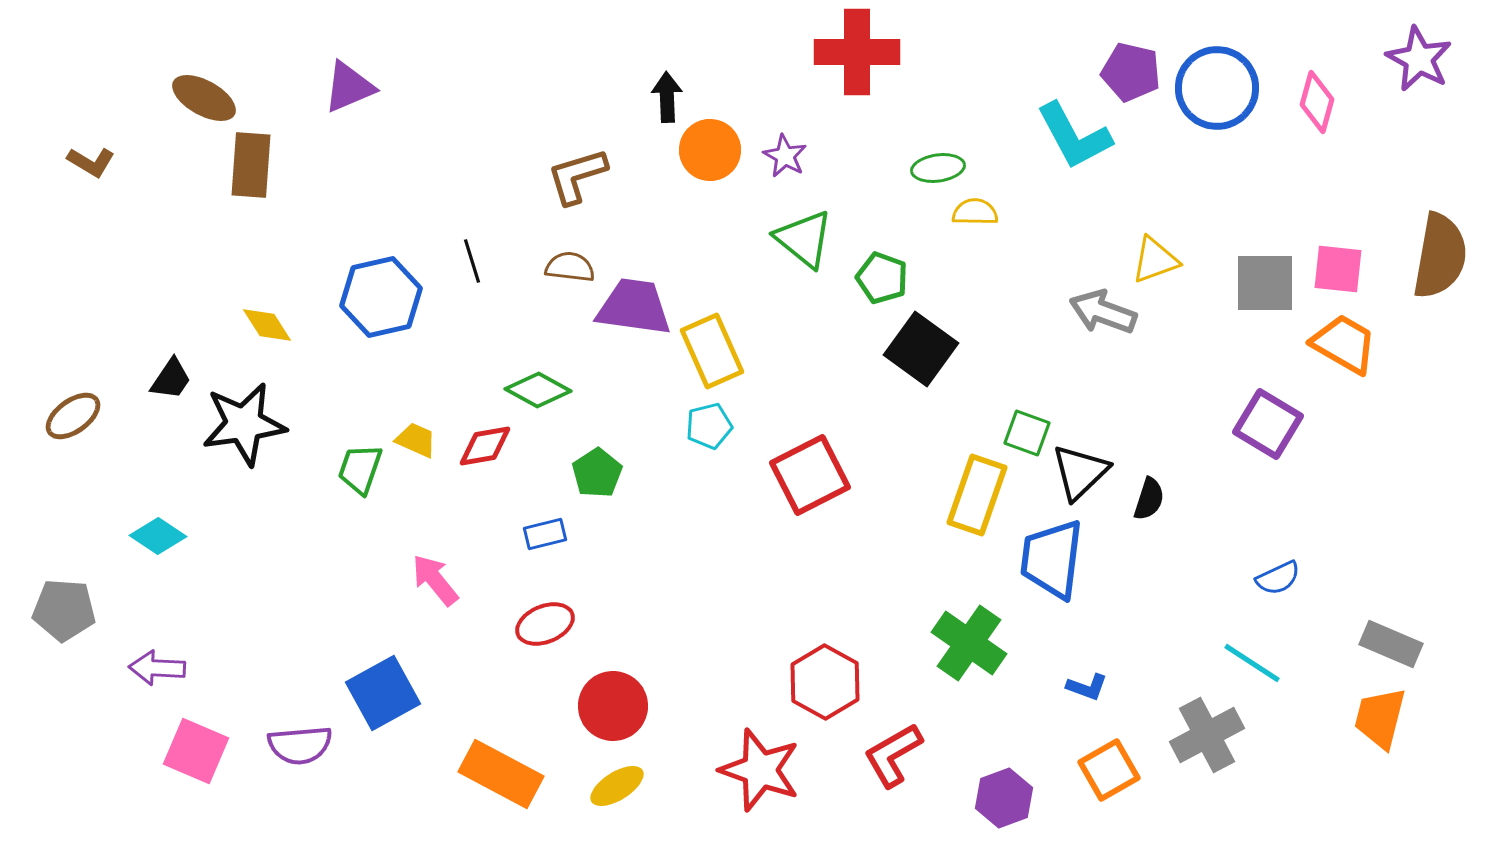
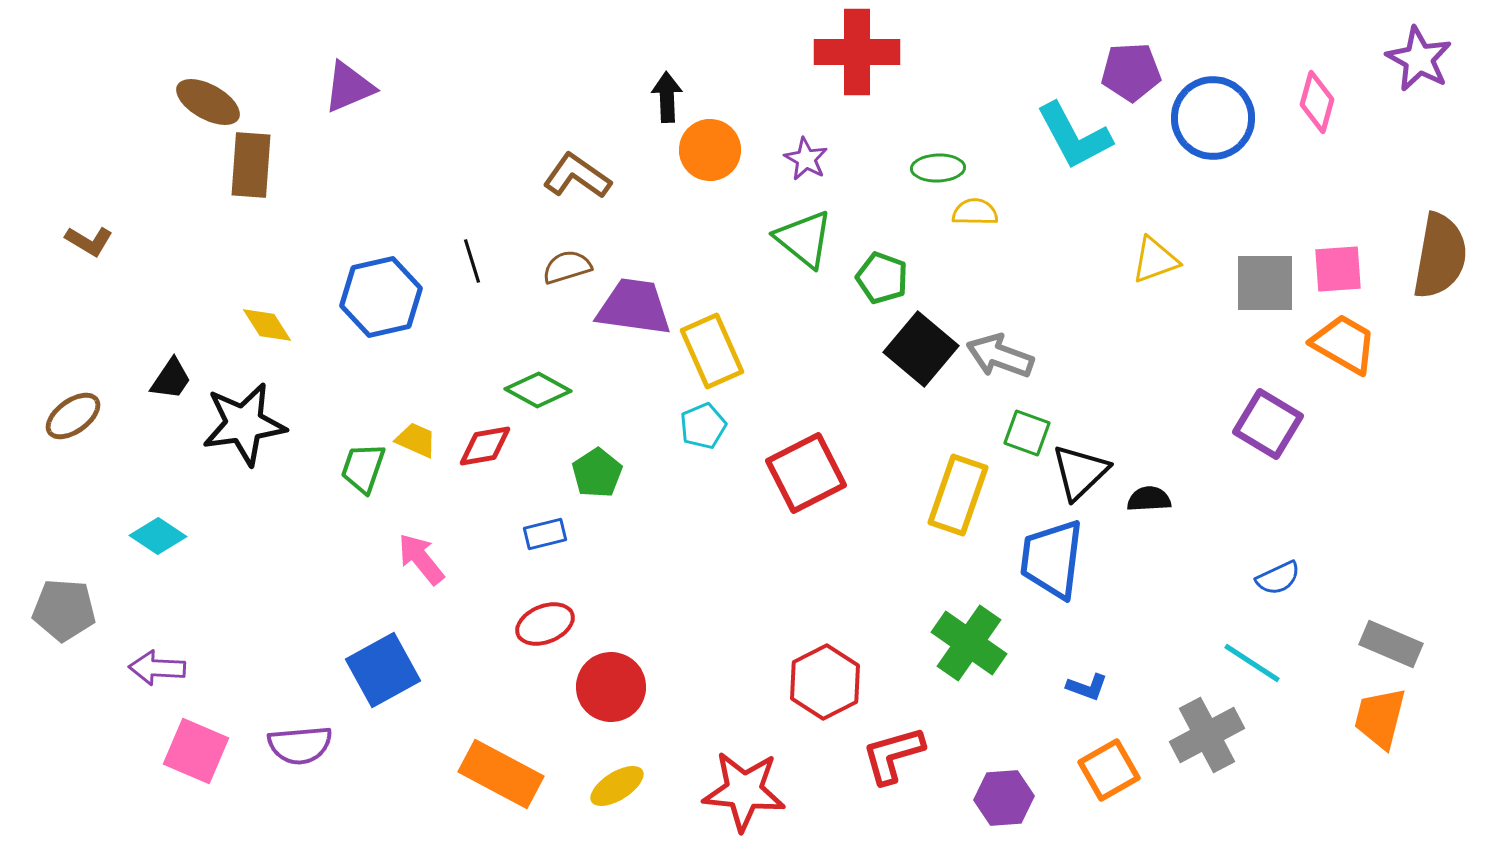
purple pentagon at (1131, 72): rotated 16 degrees counterclockwise
blue circle at (1217, 88): moved 4 px left, 30 px down
brown ellipse at (204, 98): moved 4 px right, 4 px down
purple star at (785, 156): moved 21 px right, 3 px down
brown L-shape at (91, 162): moved 2 px left, 79 px down
green ellipse at (938, 168): rotated 6 degrees clockwise
brown L-shape at (577, 176): rotated 52 degrees clockwise
brown semicircle at (570, 267): moved 3 px left; rotated 24 degrees counterclockwise
pink square at (1338, 269): rotated 10 degrees counterclockwise
gray arrow at (1103, 312): moved 103 px left, 44 px down
black square at (921, 349): rotated 4 degrees clockwise
cyan pentagon at (709, 426): moved 6 px left; rotated 9 degrees counterclockwise
green trapezoid at (360, 469): moved 3 px right, 1 px up
red square at (810, 475): moved 4 px left, 2 px up
yellow rectangle at (977, 495): moved 19 px left
black semicircle at (1149, 499): rotated 111 degrees counterclockwise
pink arrow at (435, 580): moved 14 px left, 21 px up
red hexagon at (825, 682): rotated 4 degrees clockwise
blue square at (383, 693): moved 23 px up
red circle at (613, 706): moved 2 px left, 19 px up
red L-shape at (893, 755): rotated 14 degrees clockwise
red star at (760, 770): moved 16 px left, 21 px down; rotated 14 degrees counterclockwise
purple hexagon at (1004, 798): rotated 16 degrees clockwise
